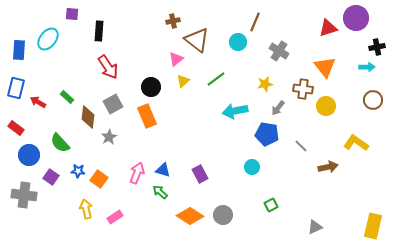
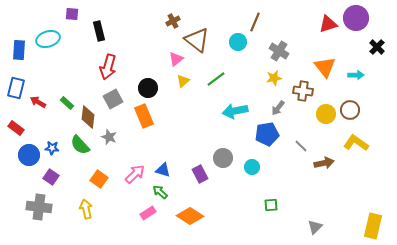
brown cross at (173, 21): rotated 16 degrees counterclockwise
red triangle at (328, 28): moved 4 px up
black rectangle at (99, 31): rotated 18 degrees counterclockwise
cyan ellipse at (48, 39): rotated 35 degrees clockwise
black cross at (377, 47): rotated 35 degrees counterclockwise
red arrow at (108, 67): rotated 50 degrees clockwise
cyan arrow at (367, 67): moved 11 px left, 8 px down
yellow star at (265, 84): moved 9 px right, 6 px up
black circle at (151, 87): moved 3 px left, 1 px down
brown cross at (303, 89): moved 2 px down
green rectangle at (67, 97): moved 6 px down
brown circle at (373, 100): moved 23 px left, 10 px down
gray square at (113, 104): moved 5 px up
yellow circle at (326, 106): moved 8 px down
orange rectangle at (147, 116): moved 3 px left
blue pentagon at (267, 134): rotated 20 degrees counterclockwise
gray star at (109, 137): rotated 21 degrees counterclockwise
green semicircle at (60, 143): moved 20 px right, 2 px down
brown arrow at (328, 167): moved 4 px left, 4 px up
blue star at (78, 171): moved 26 px left, 23 px up
pink arrow at (137, 173): moved 2 px left, 1 px down; rotated 25 degrees clockwise
gray cross at (24, 195): moved 15 px right, 12 px down
green square at (271, 205): rotated 24 degrees clockwise
gray circle at (223, 215): moved 57 px up
pink rectangle at (115, 217): moved 33 px right, 4 px up
gray triangle at (315, 227): rotated 21 degrees counterclockwise
